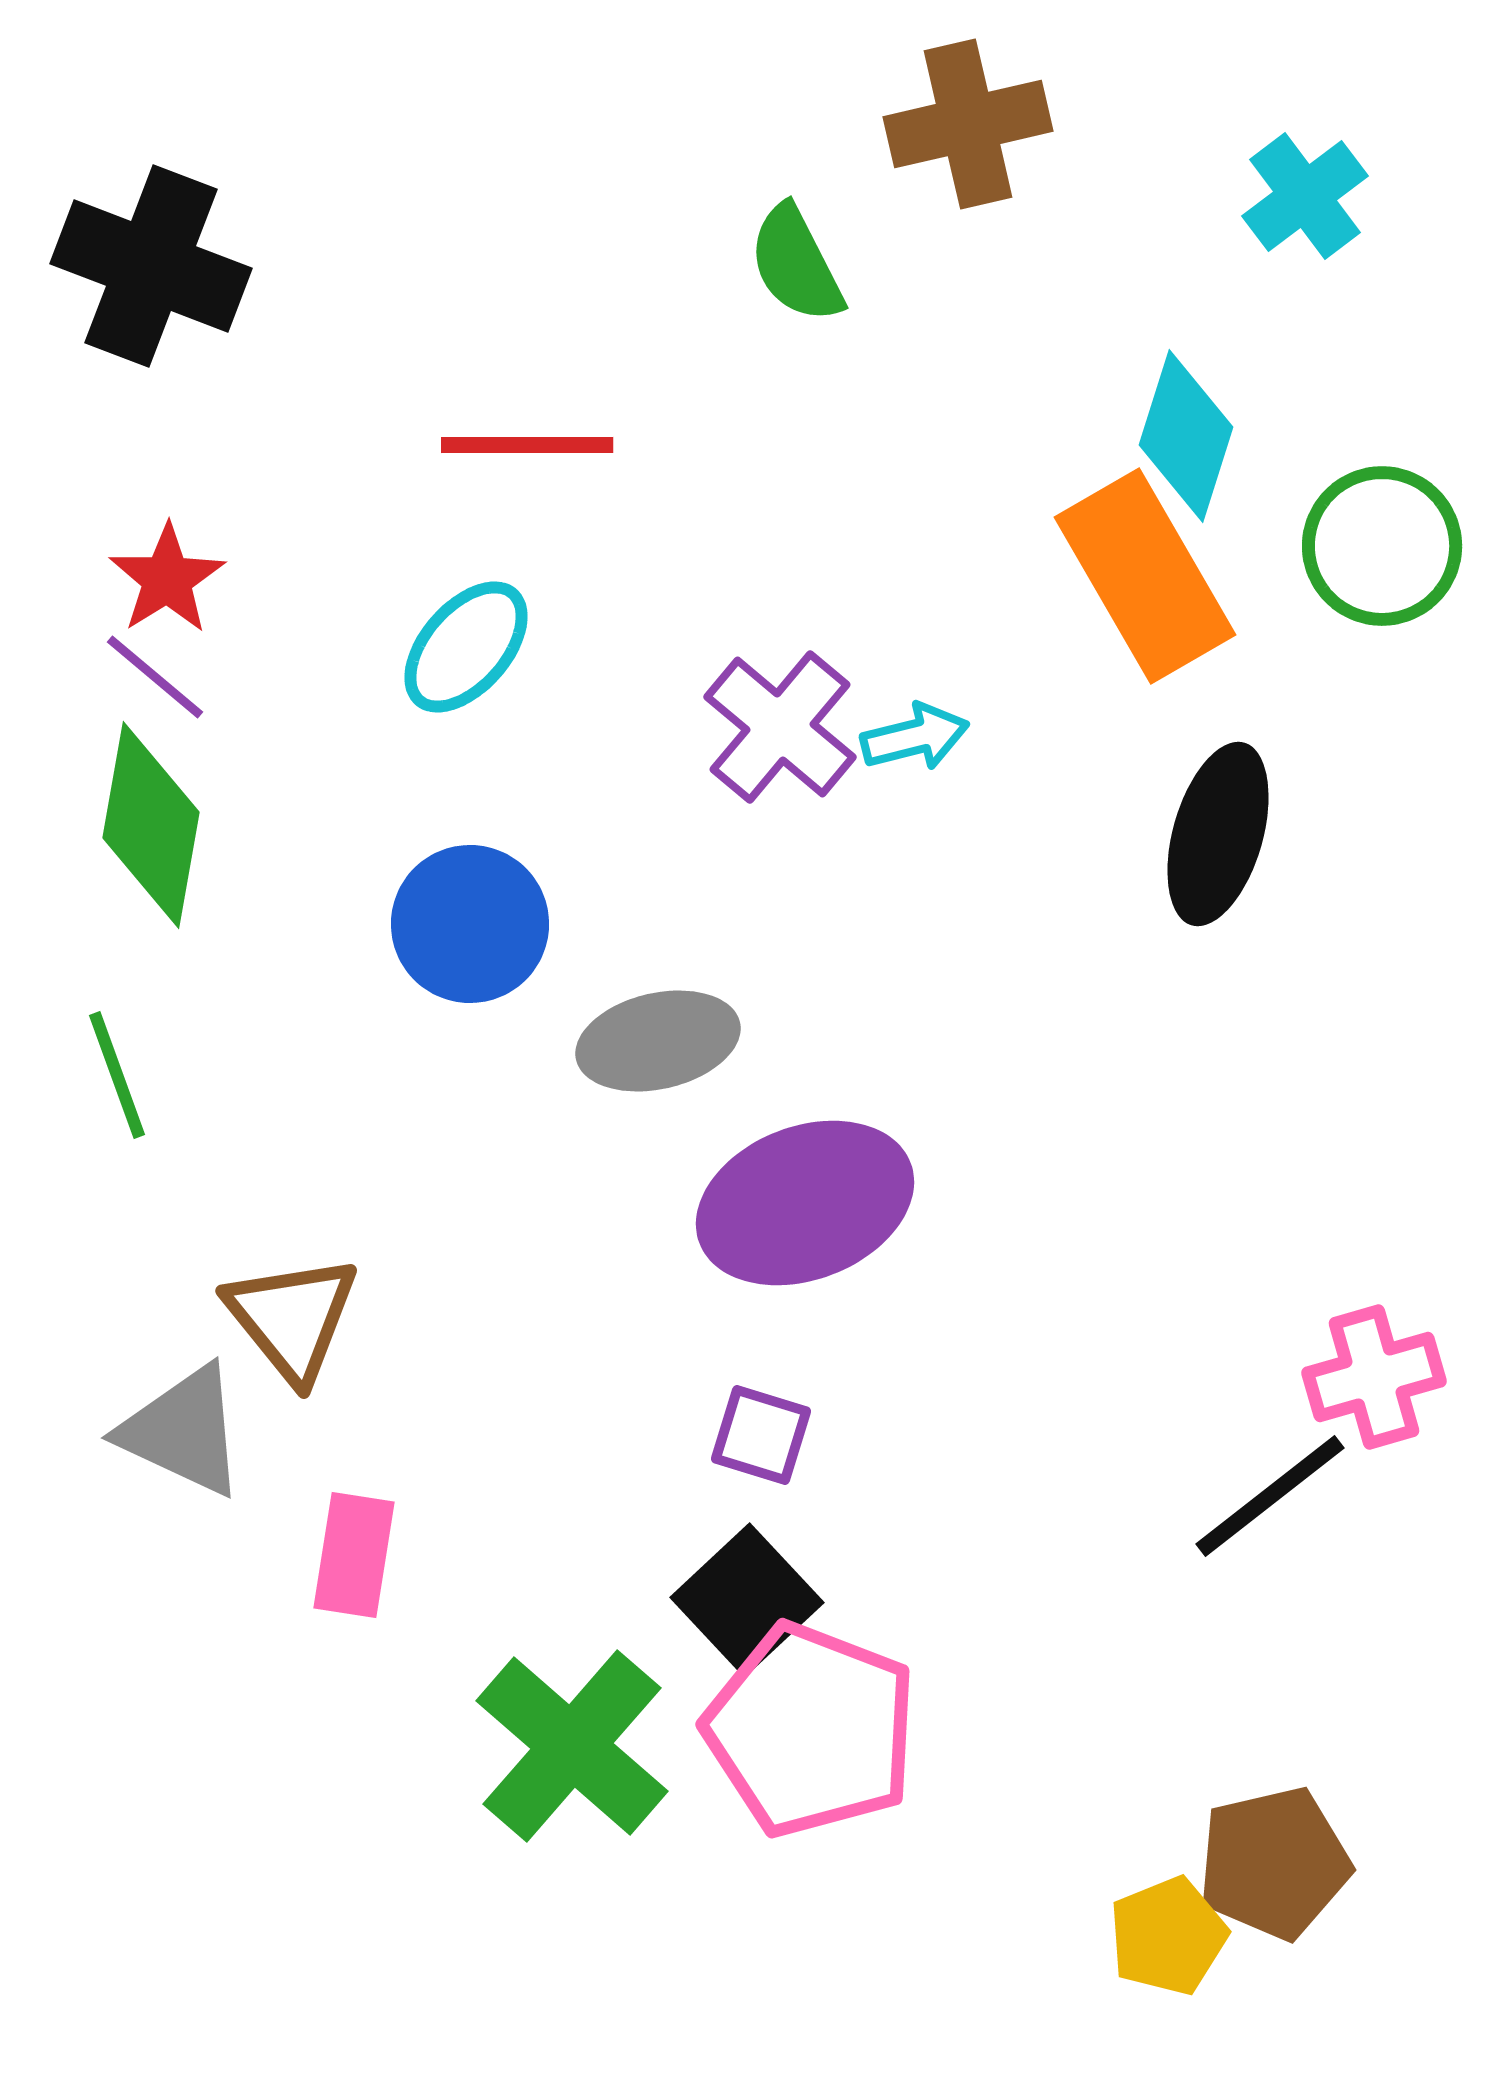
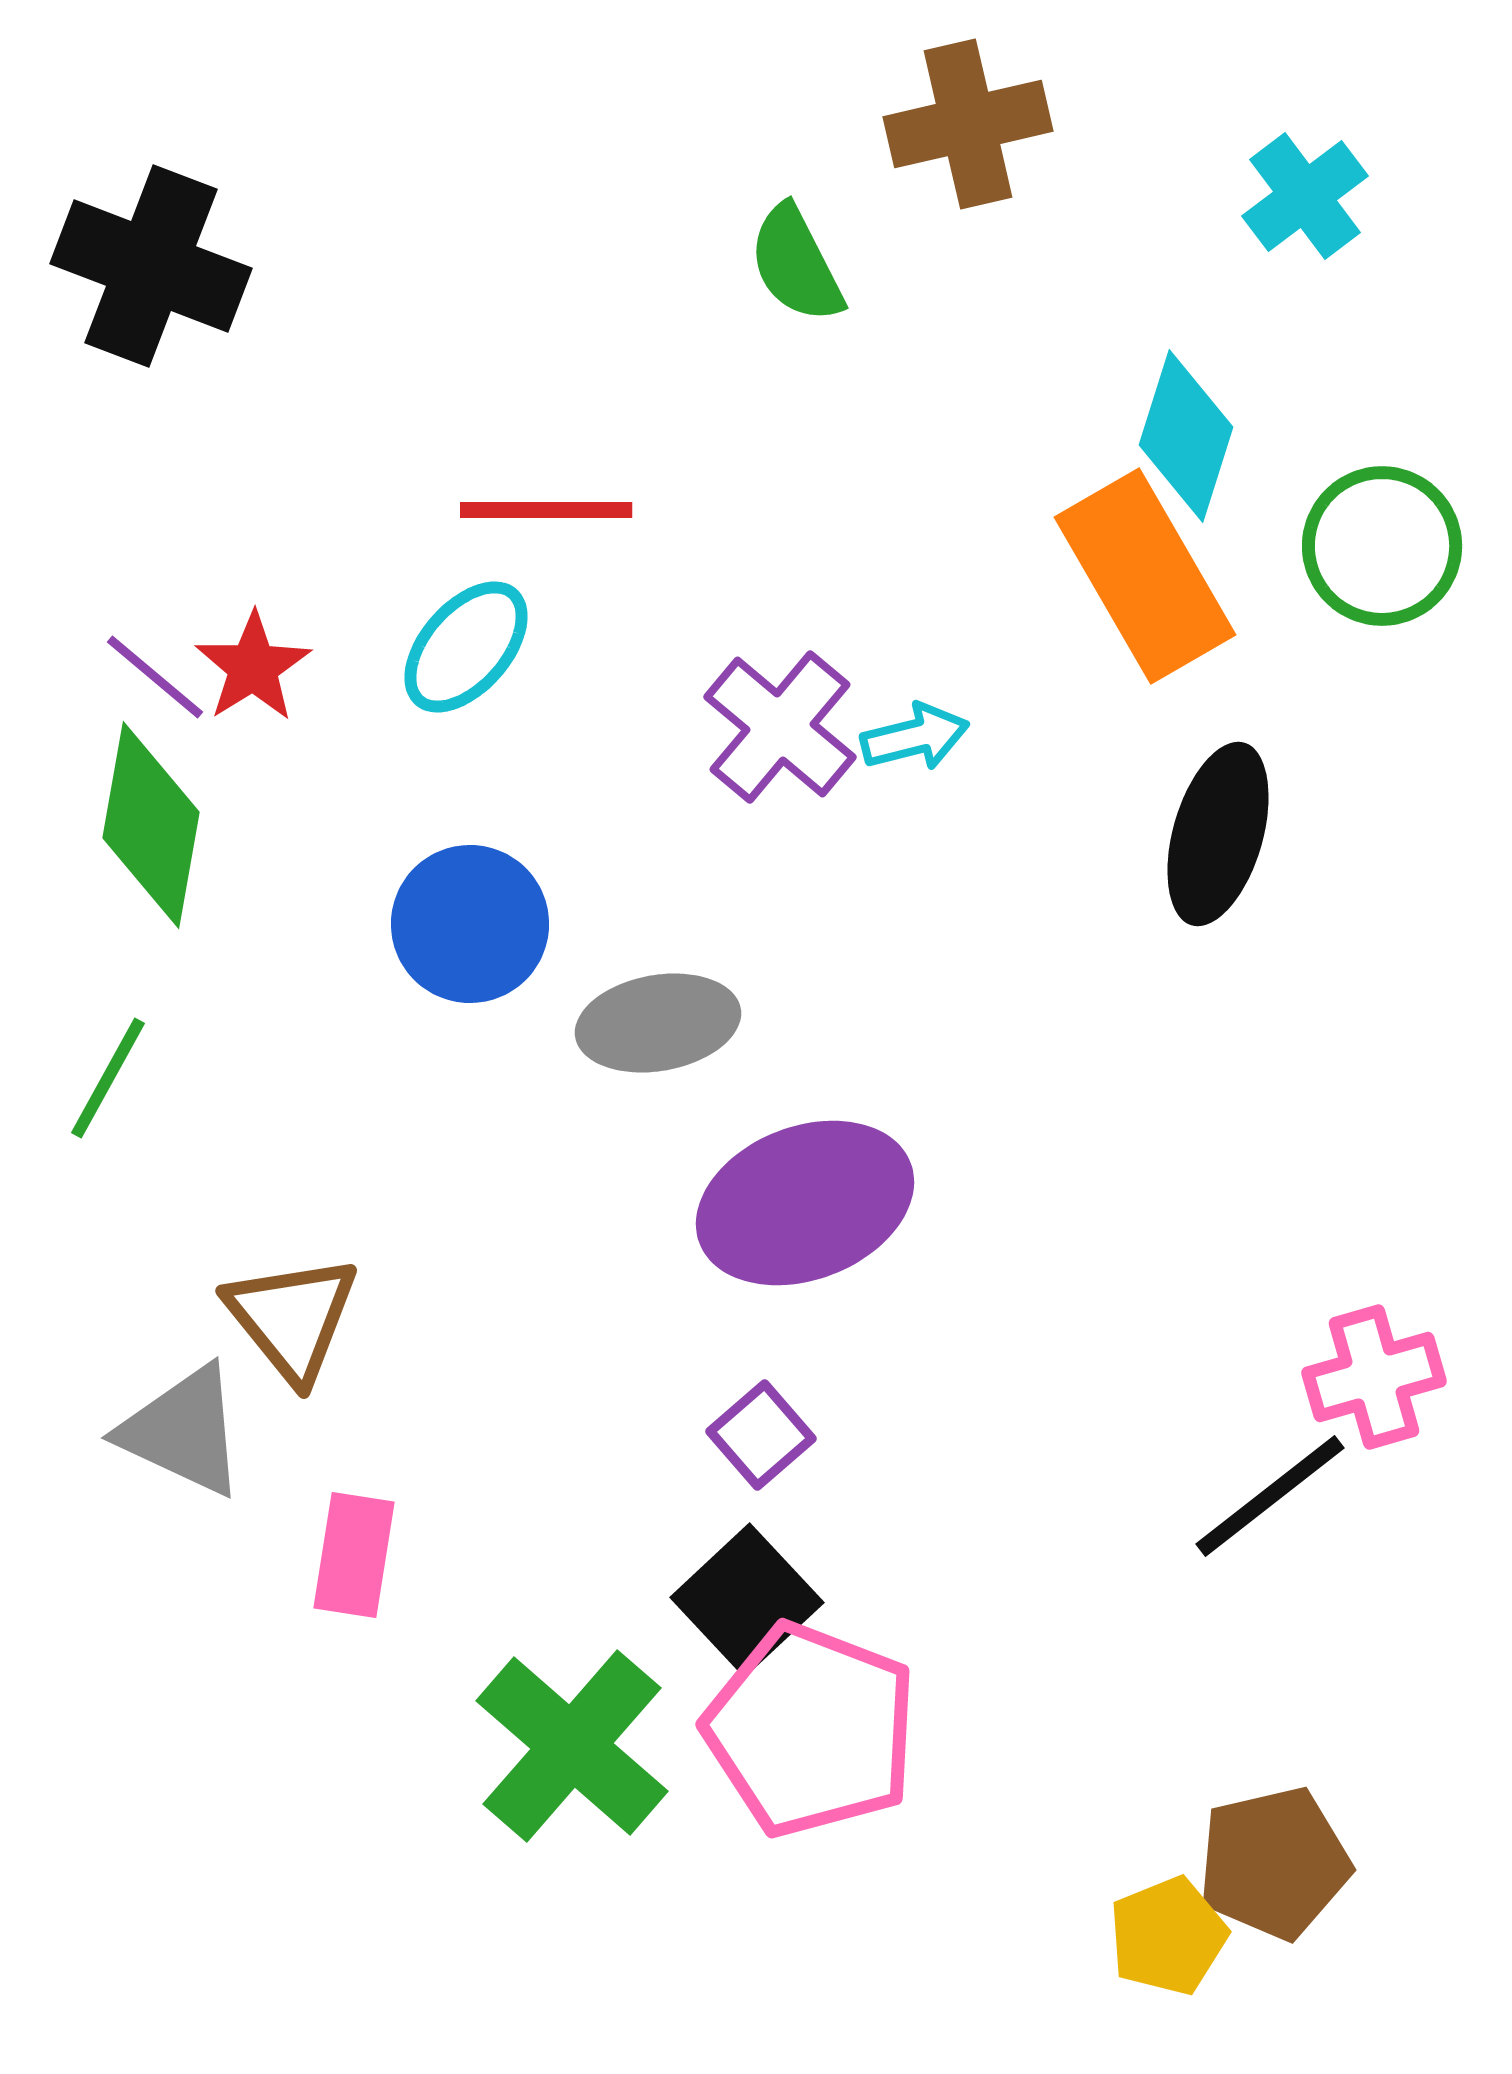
red line: moved 19 px right, 65 px down
red star: moved 86 px right, 88 px down
gray ellipse: moved 18 px up; rotated 3 degrees clockwise
green line: moved 9 px left, 3 px down; rotated 49 degrees clockwise
purple square: rotated 32 degrees clockwise
